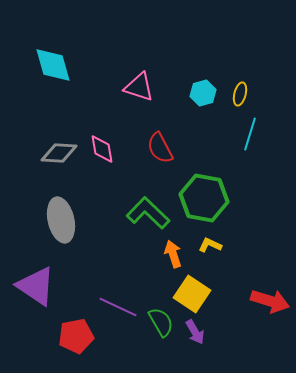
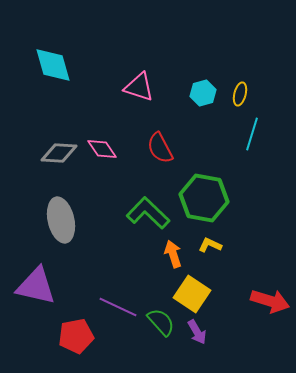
cyan line: moved 2 px right
pink diamond: rotated 24 degrees counterclockwise
purple triangle: rotated 21 degrees counterclockwise
green semicircle: rotated 12 degrees counterclockwise
purple arrow: moved 2 px right
